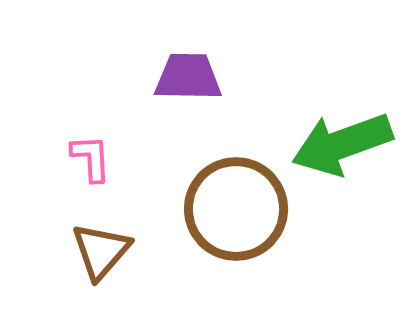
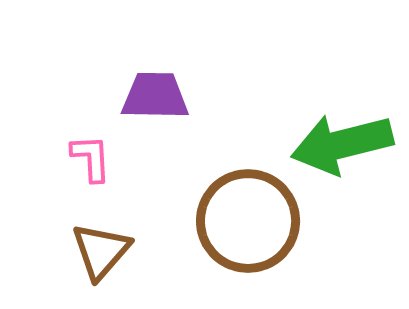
purple trapezoid: moved 33 px left, 19 px down
green arrow: rotated 6 degrees clockwise
brown circle: moved 12 px right, 12 px down
